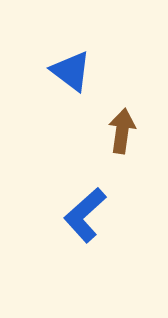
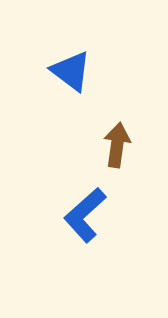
brown arrow: moved 5 px left, 14 px down
